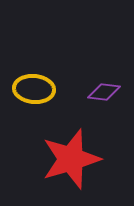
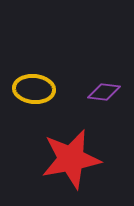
red star: rotated 6 degrees clockwise
